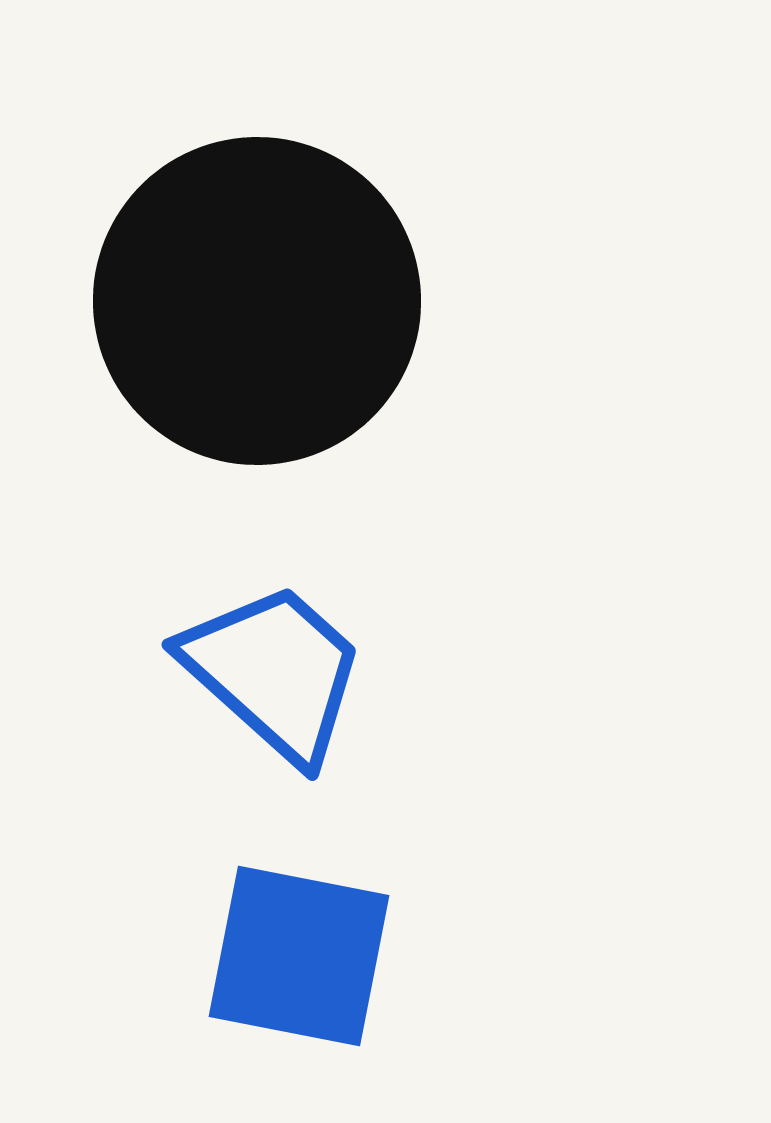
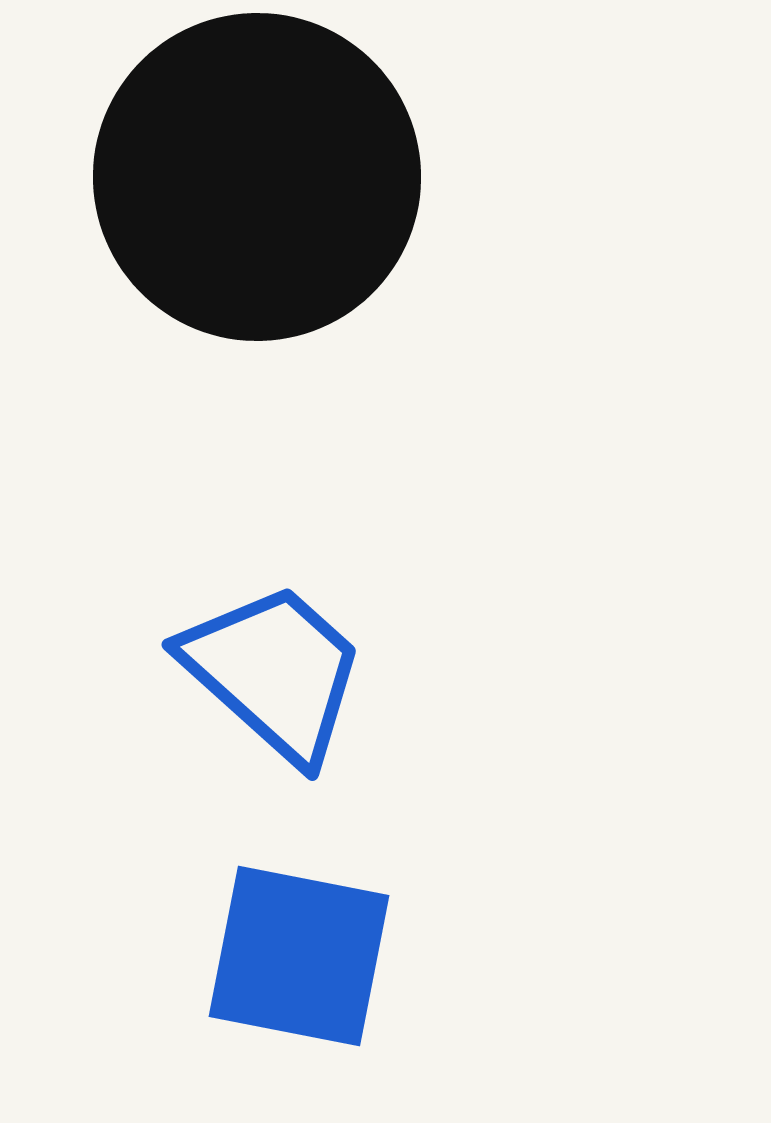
black circle: moved 124 px up
